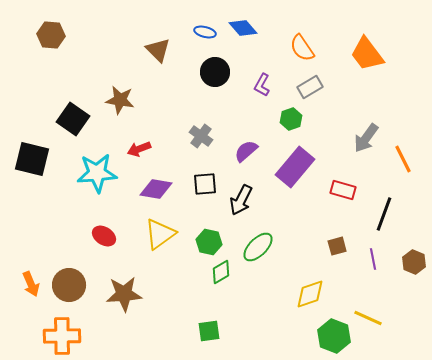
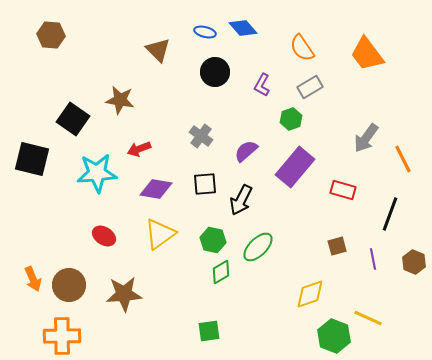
black line at (384, 214): moved 6 px right
green hexagon at (209, 242): moved 4 px right, 2 px up
orange arrow at (31, 284): moved 2 px right, 5 px up
